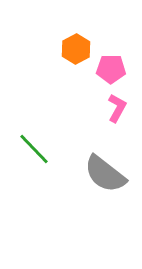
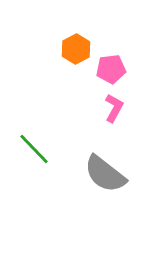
pink pentagon: rotated 8 degrees counterclockwise
pink L-shape: moved 3 px left
